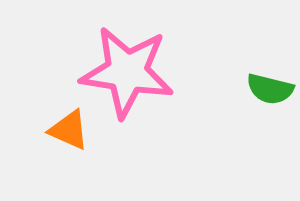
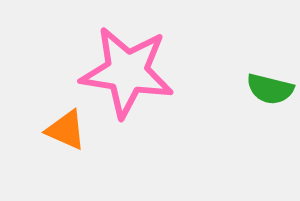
orange triangle: moved 3 px left
